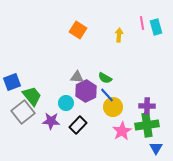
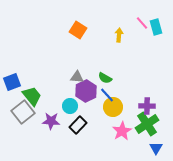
pink line: rotated 32 degrees counterclockwise
cyan circle: moved 4 px right, 3 px down
green cross: moved 1 px up; rotated 25 degrees counterclockwise
